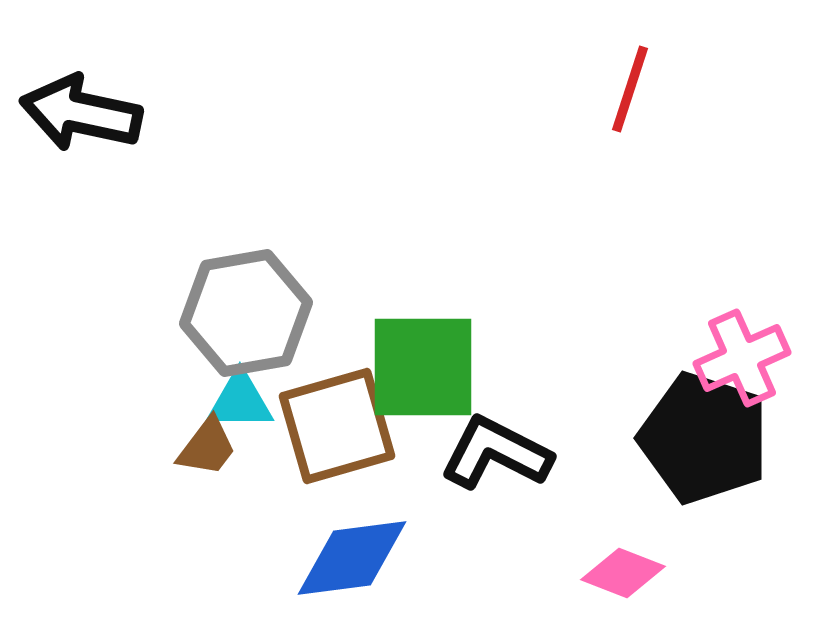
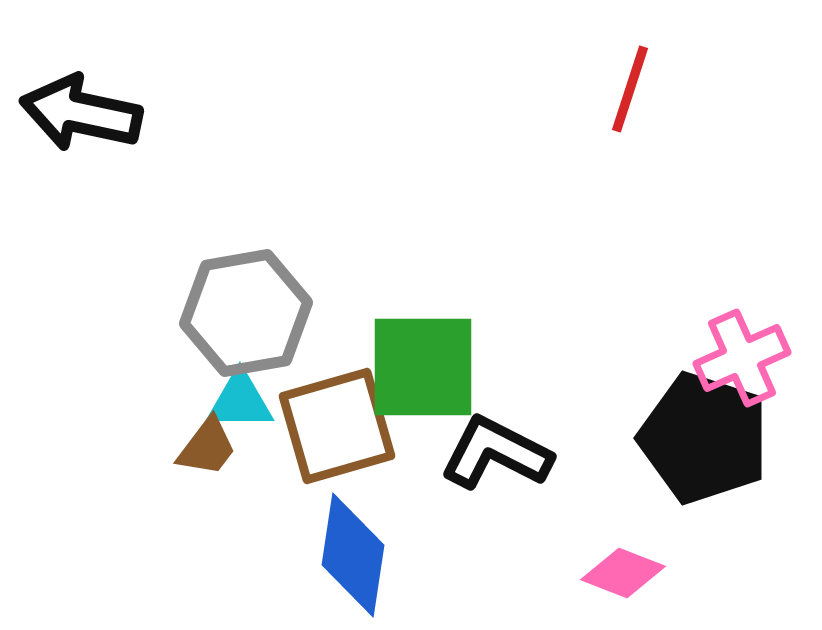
blue diamond: moved 1 px right, 3 px up; rotated 74 degrees counterclockwise
